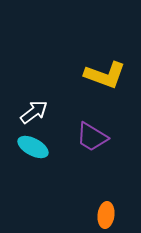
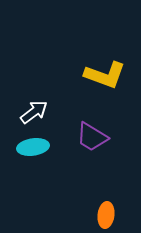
cyan ellipse: rotated 36 degrees counterclockwise
